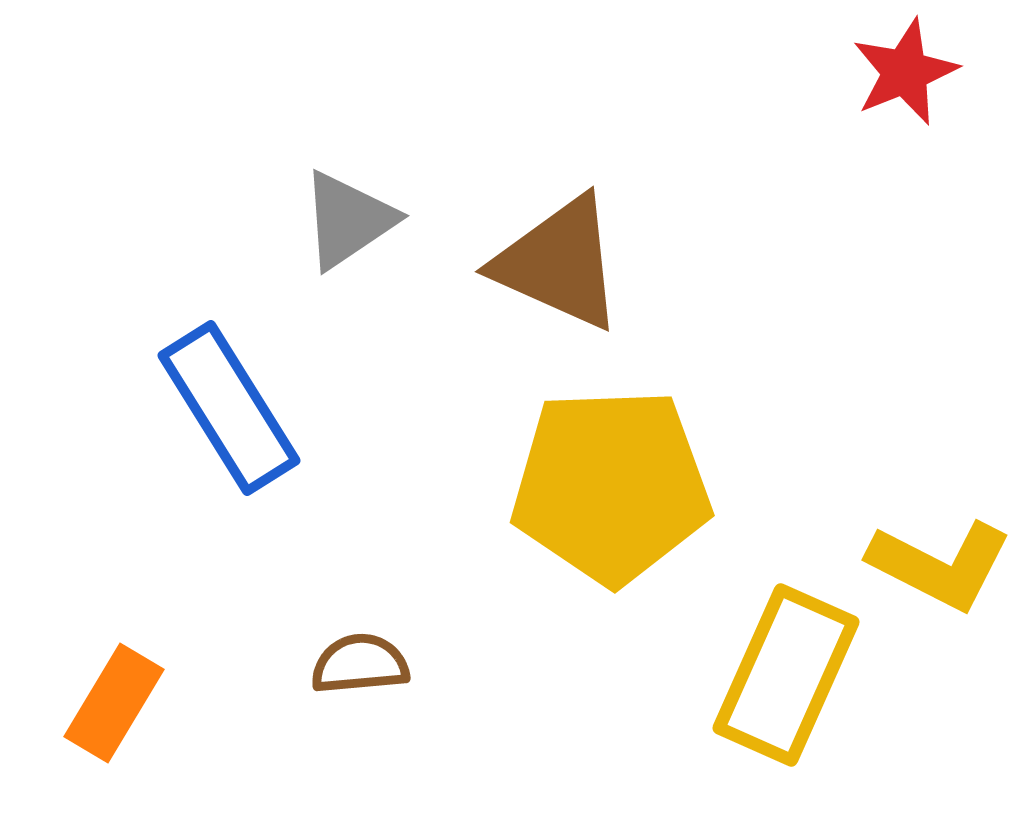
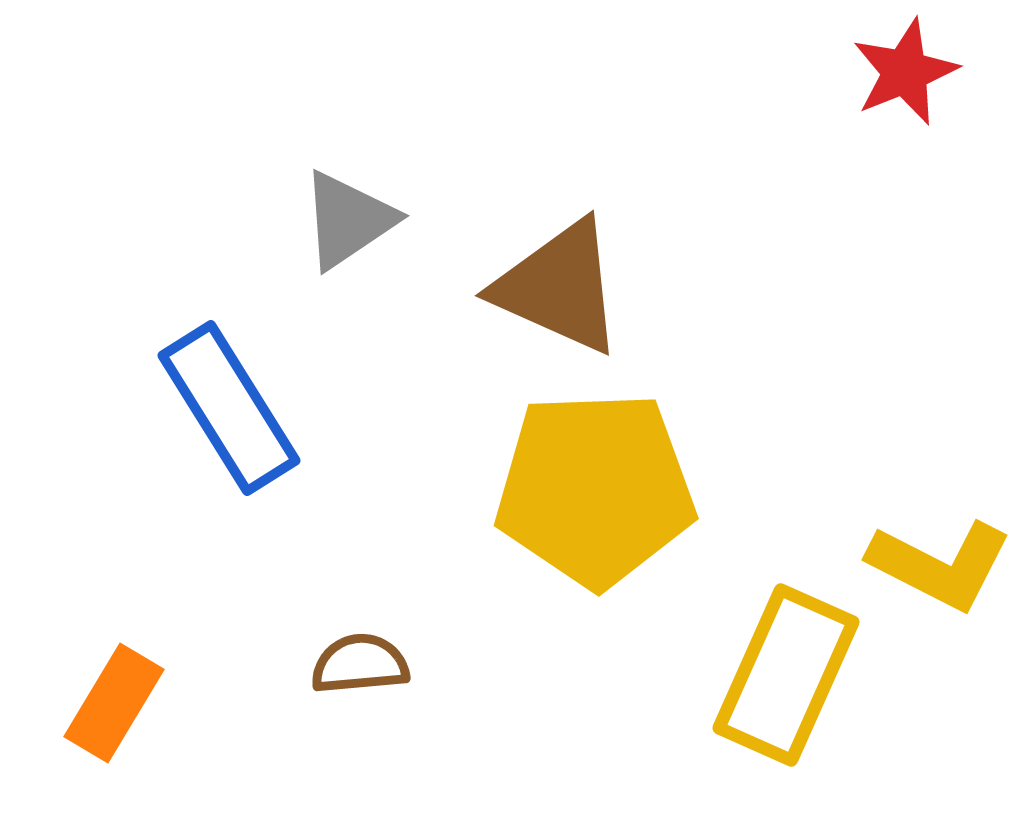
brown triangle: moved 24 px down
yellow pentagon: moved 16 px left, 3 px down
